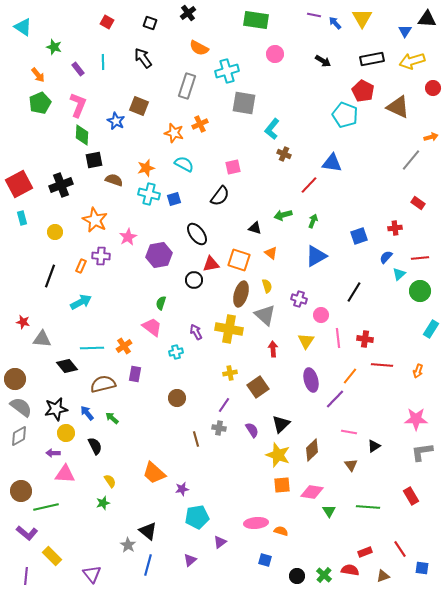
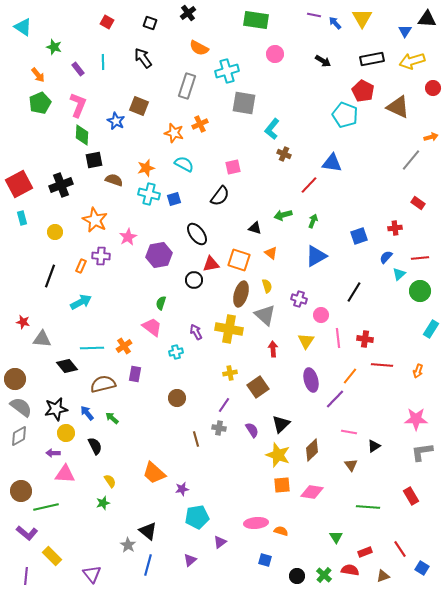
green triangle at (329, 511): moved 7 px right, 26 px down
blue square at (422, 568): rotated 24 degrees clockwise
